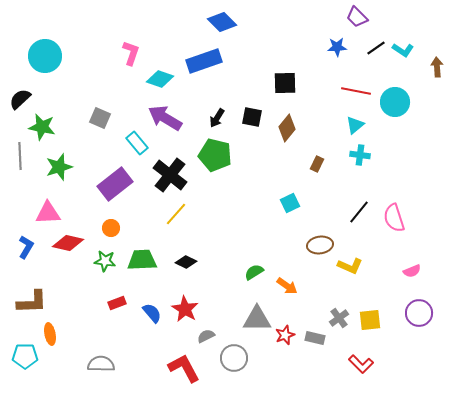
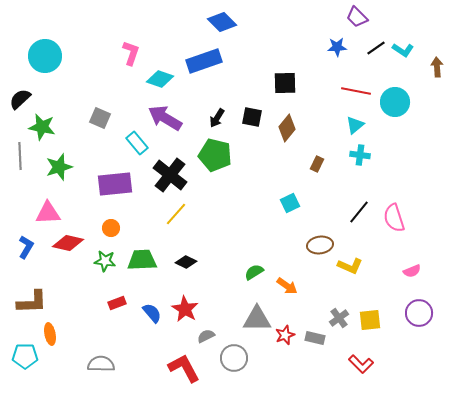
purple rectangle at (115, 184): rotated 32 degrees clockwise
